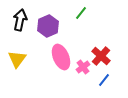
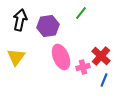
purple hexagon: rotated 15 degrees clockwise
yellow triangle: moved 1 px left, 2 px up
pink cross: rotated 24 degrees clockwise
blue line: rotated 16 degrees counterclockwise
